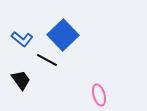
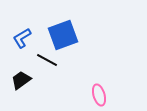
blue square: rotated 24 degrees clockwise
blue L-shape: moved 1 px up; rotated 110 degrees clockwise
black trapezoid: rotated 90 degrees counterclockwise
